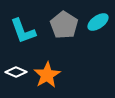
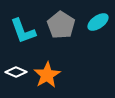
gray pentagon: moved 3 px left
